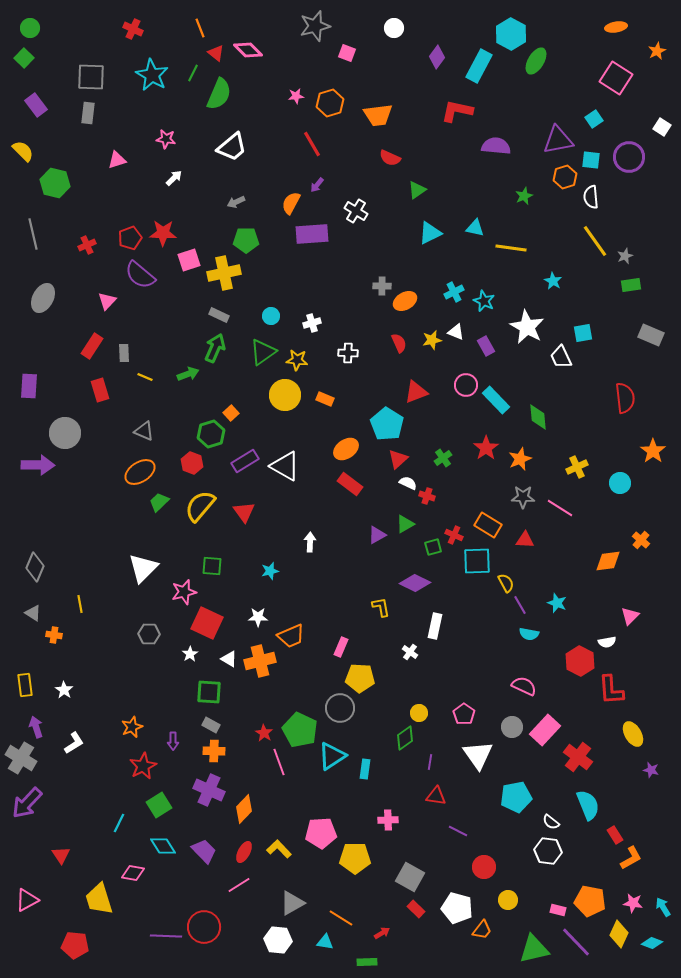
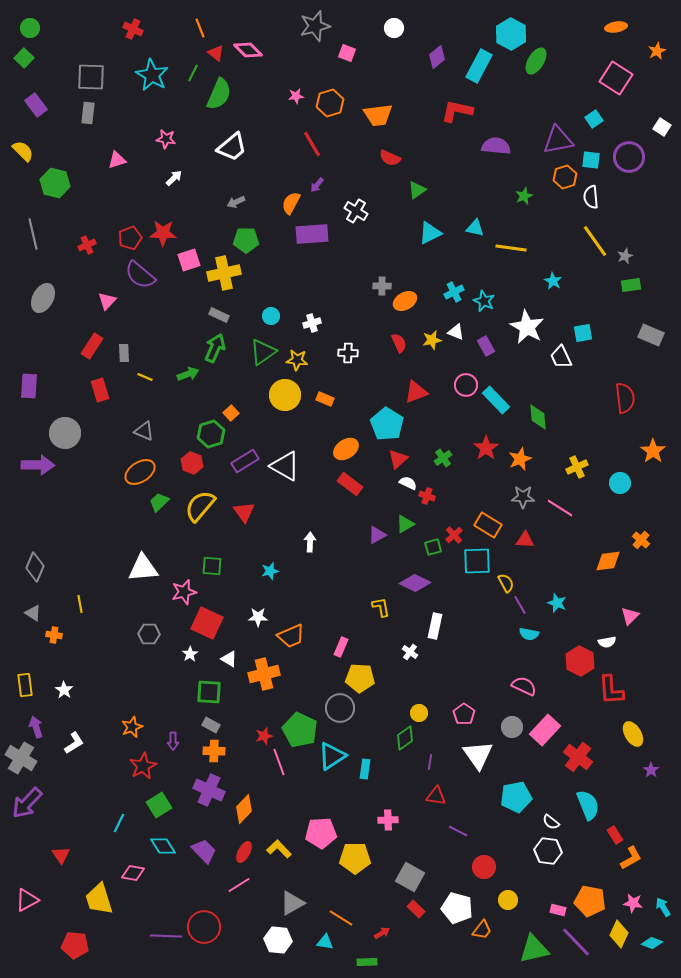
purple diamond at (437, 57): rotated 15 degrees clockwise
red cross at (454, 535): rotated 24 degrees clockwise
white triangle at (143, 568): rotated 40 degrees clockwise
orange cross at (260, 661): moved 4 px right, 13 px down
red star at (264, 733): moved 3 px down; rotated 24 degrees clockwise
purple star at (651, 770): rotated 21 degrees clockwise
